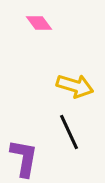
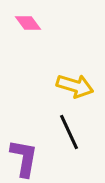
pink diamond: moved 11 px left
